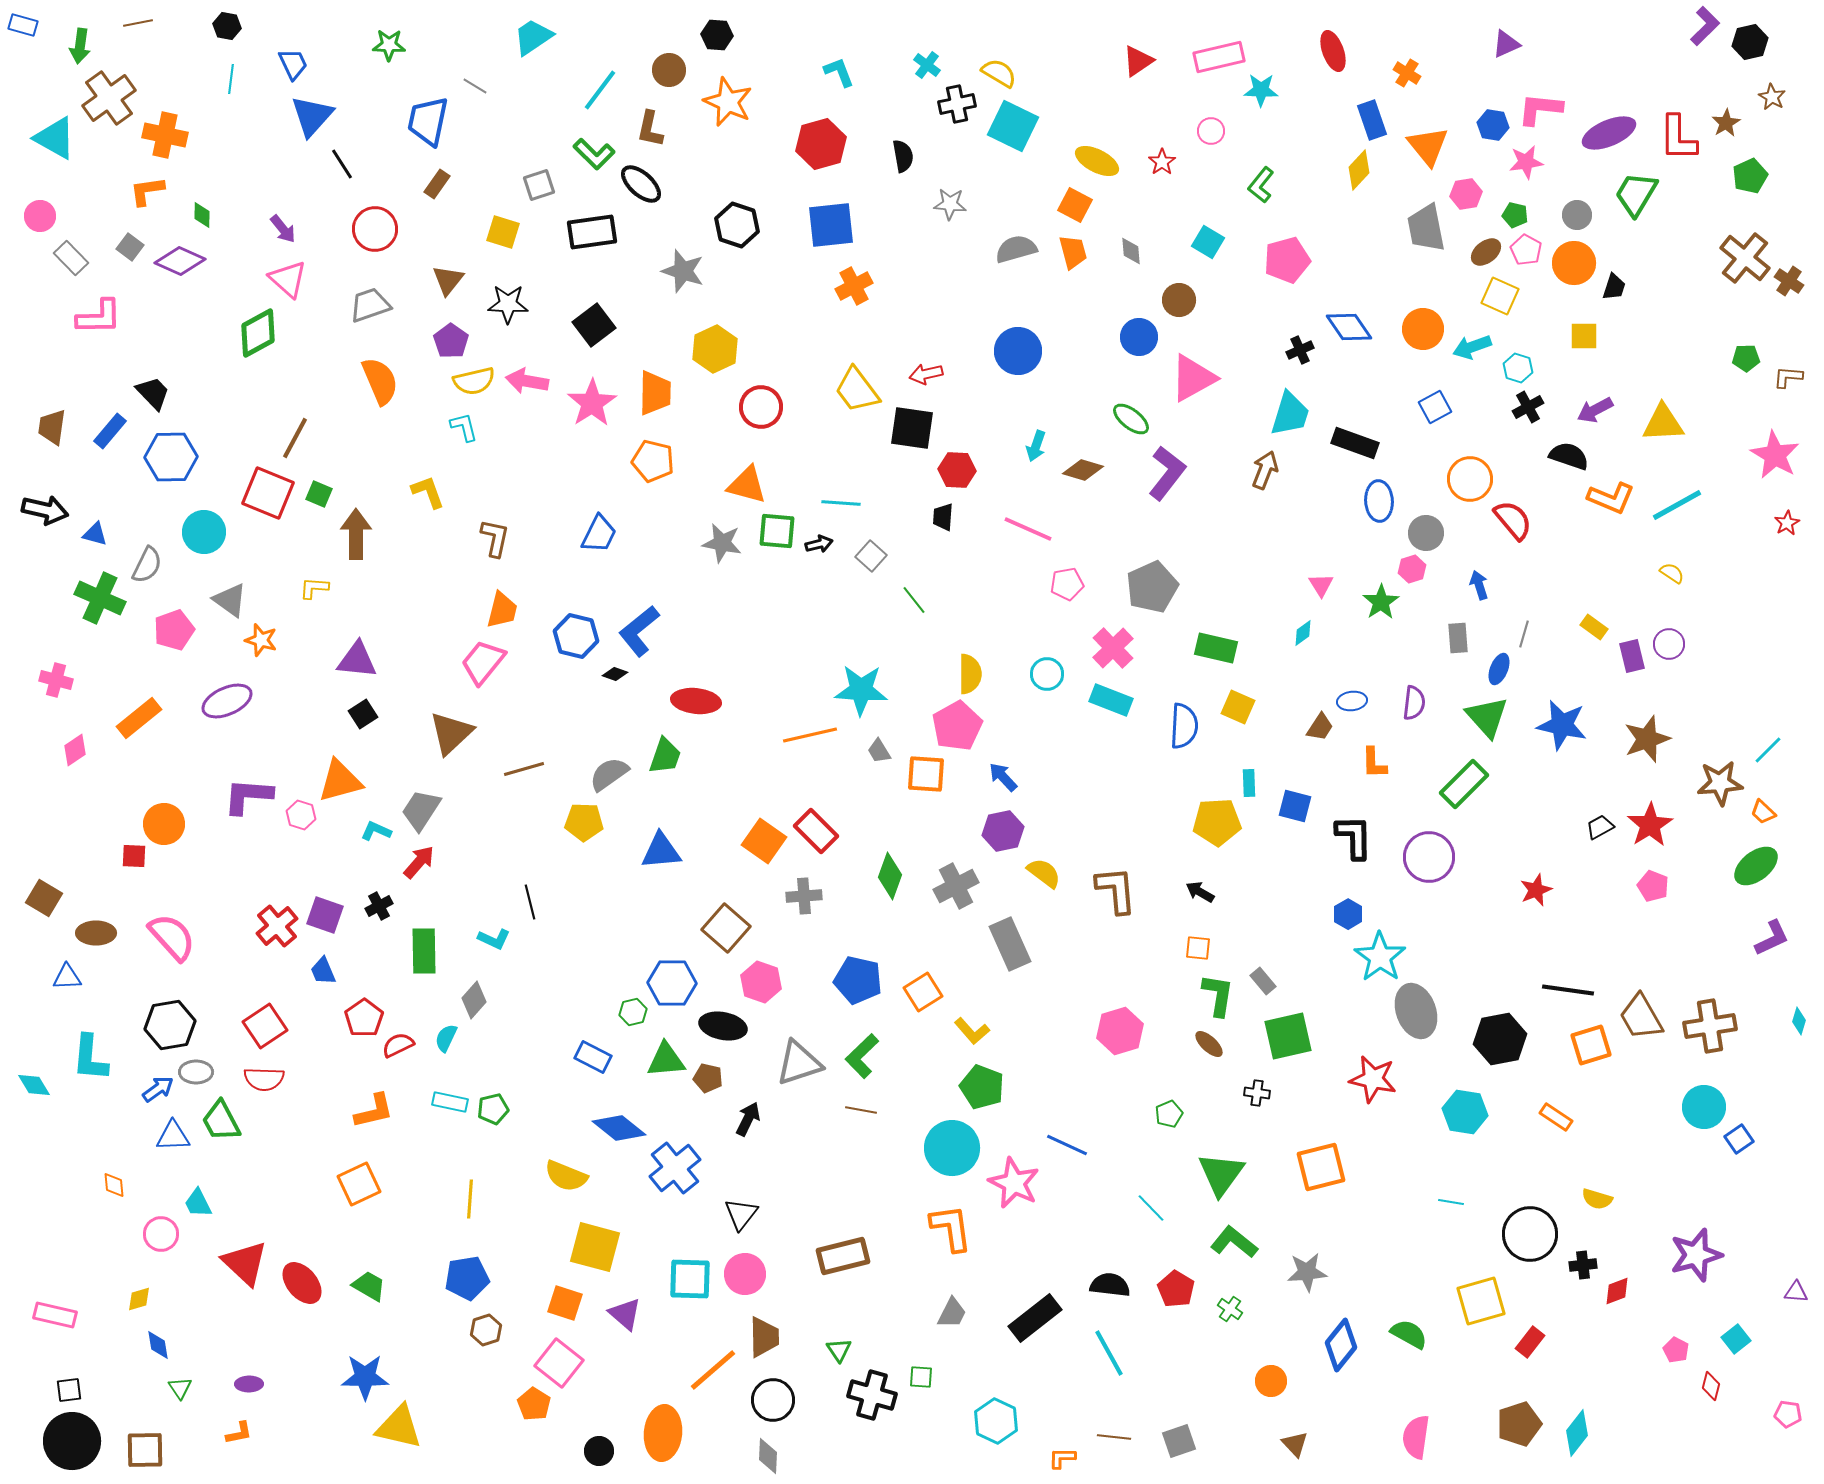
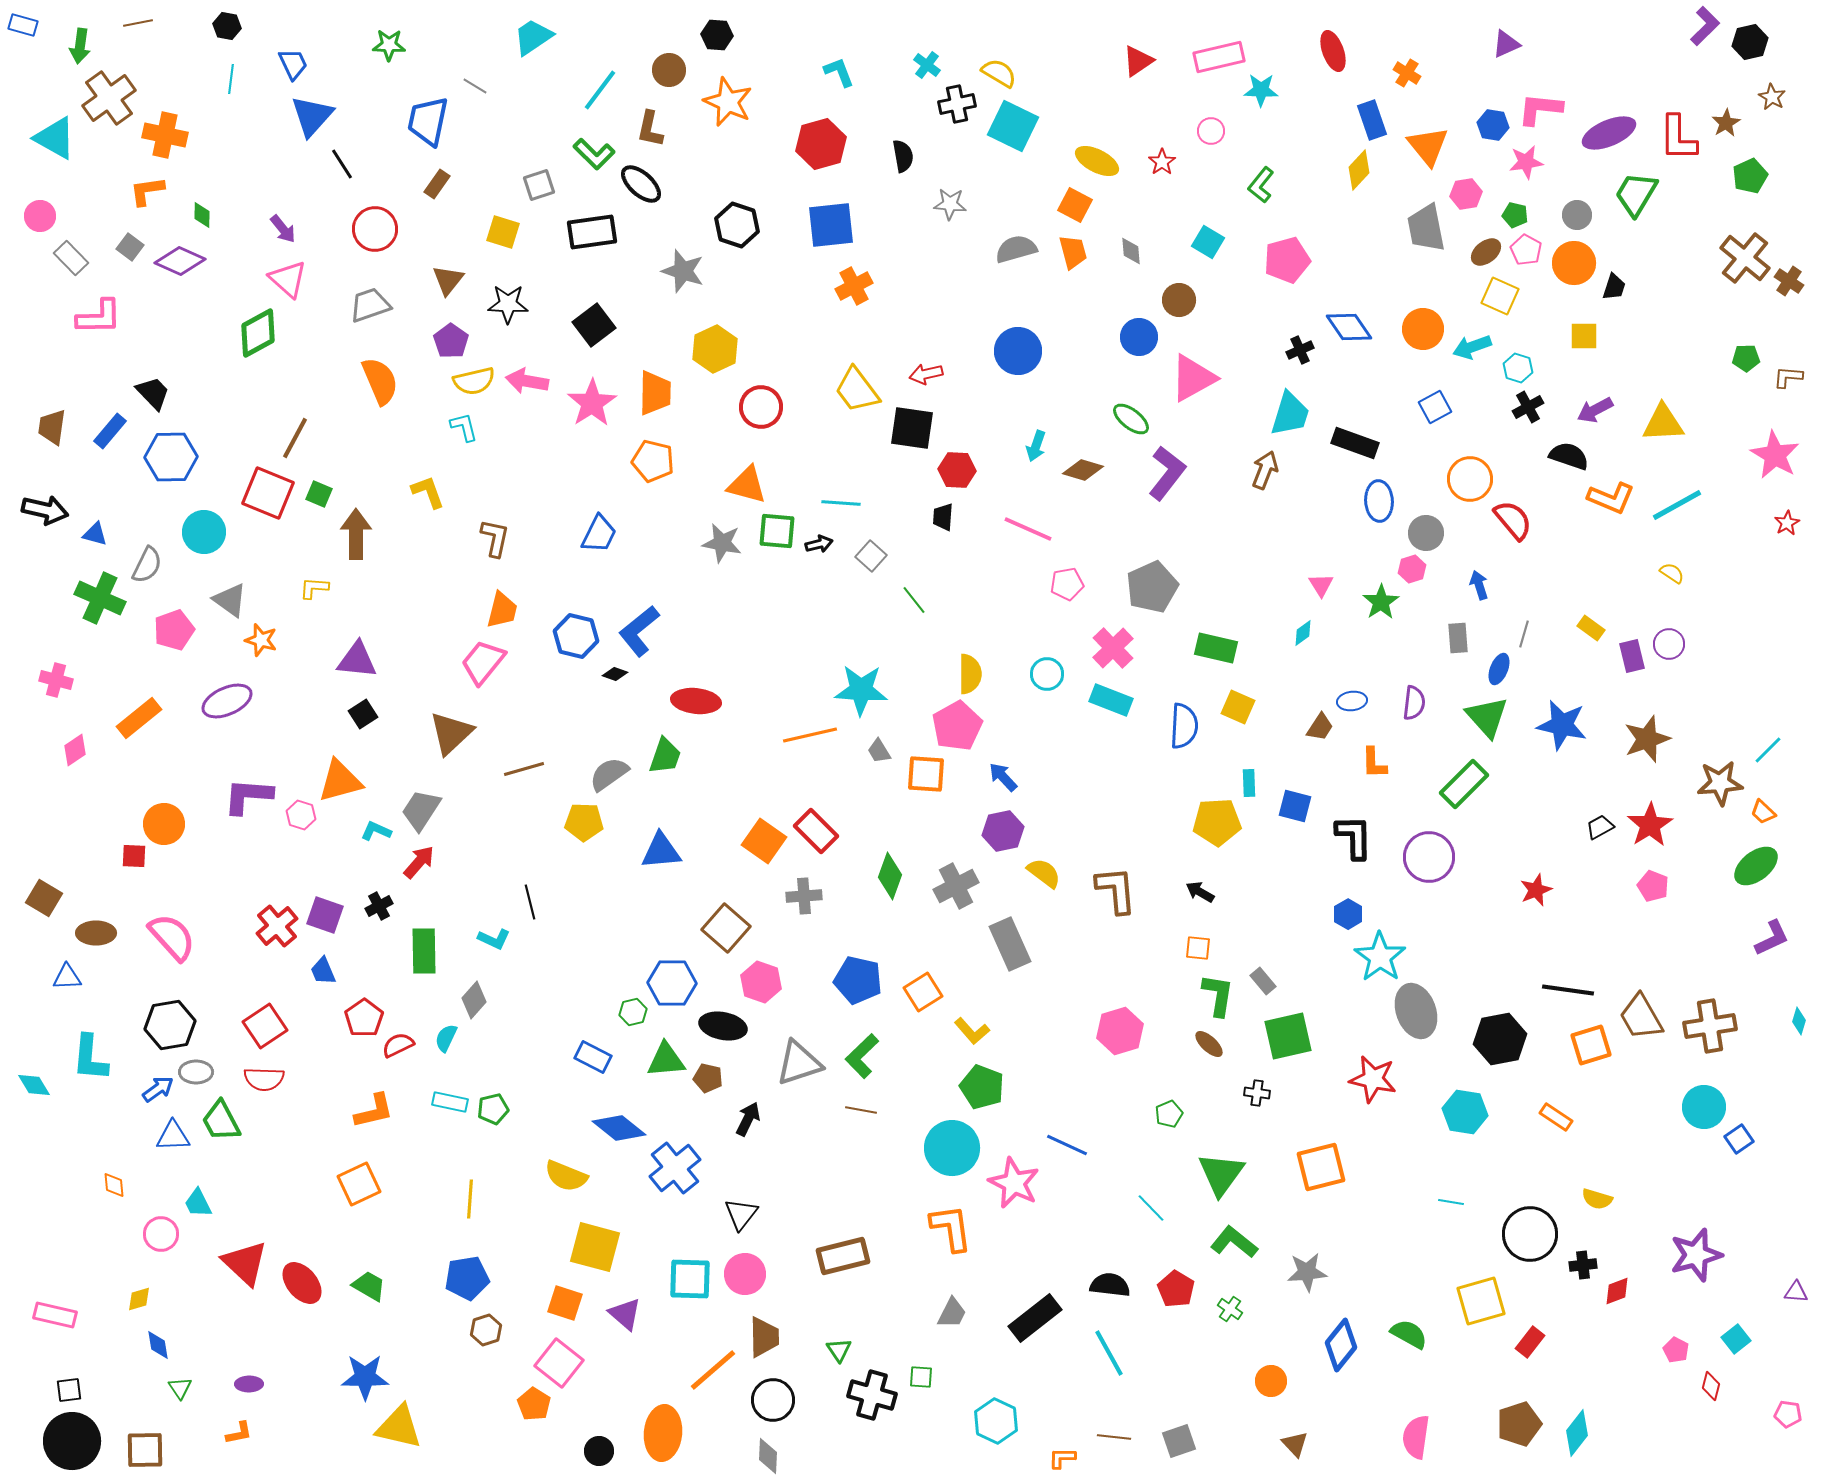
yellow rectangle at (1594, 627): moved 3 px left, 1 px down
